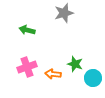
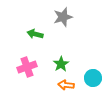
gray star: moved 1 px left, 4 px down
green arrow: moved 8 px right, 4 px down
green star: moved 14 px left; rotated 21 degrees clockwise
orange arrow: moved 13 px right, 11 px down
